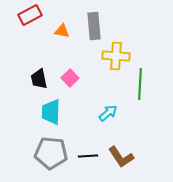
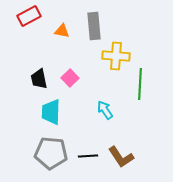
red rectangle: moved 1 px left, 1 px down
cyan arrow: moved 3 px left, 3 px up; rotated 84 degrees counterclockwise
